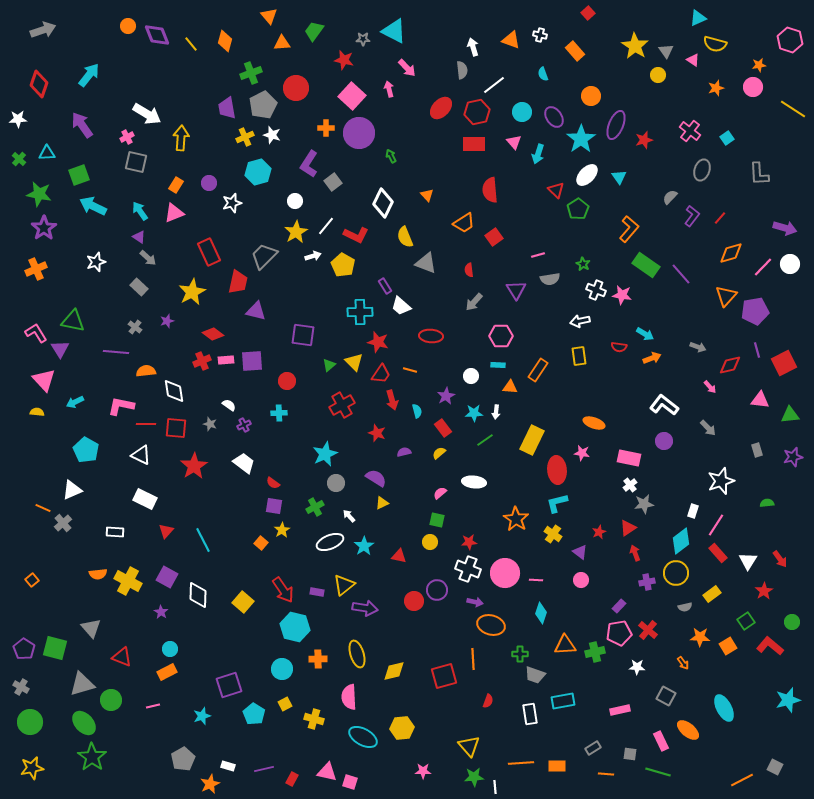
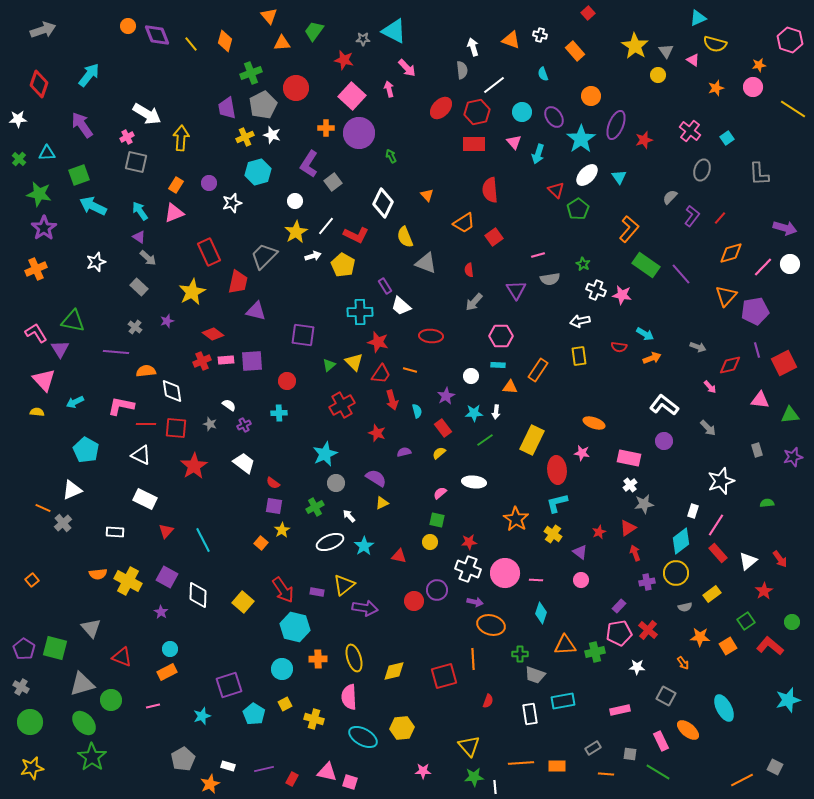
white diamond at (174, 391): moved 2 px left
white triangle at (748, 561): rotated 18 degrees clockwise
yellow ellipse at (357, 654): moved 3 px left, 4 px down
green line at (658, 772): rotated 15 degrees clockwise
